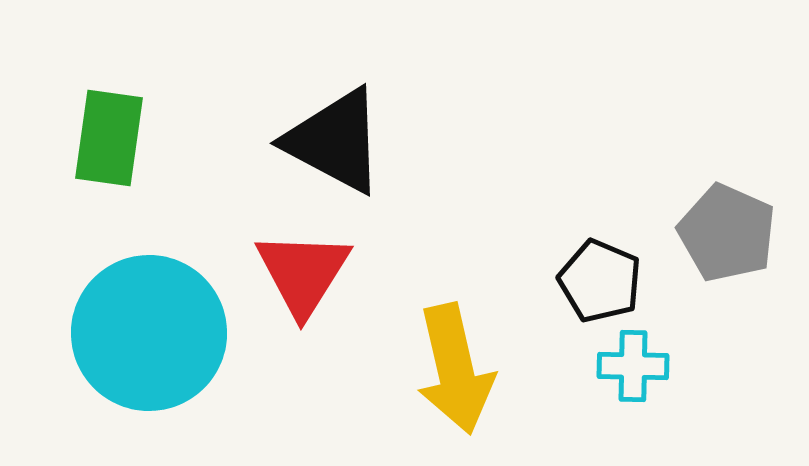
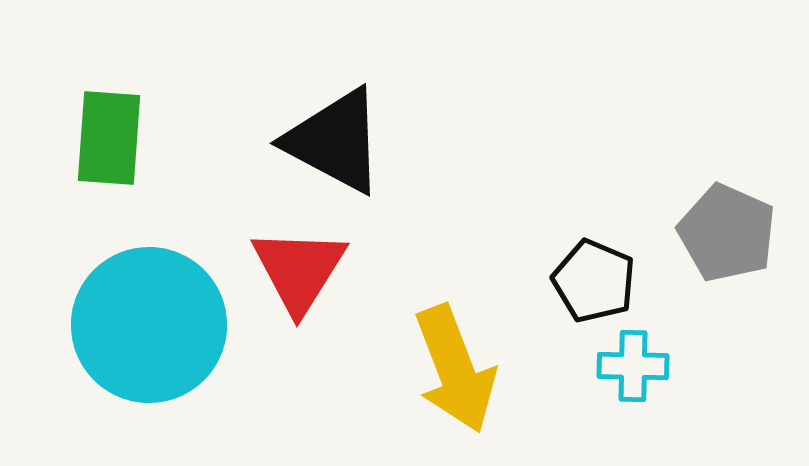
green rectangle: rotated 4 degrees counterclockwise
red triangle: moved 4 px left, 3 px up
black pentagon: moved 6 px left
cyan circle: moved 8 px up
yellow arrow: rotated 8 degrees counterclockwise
